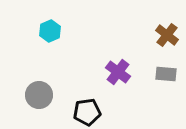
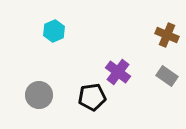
cyan hexagon: moved 4 px right
brown cross: rotated 15 degrees counterclockwise
gray rectangle: moved 1 px right, 2 px down; rotated 30 degrees clockwise
black pentagon: moved 5 px right, 15 px up
